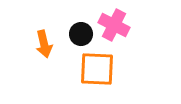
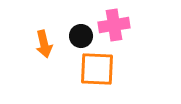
pink cross: rotated 36 degrees counterclockwise
black circle: moved 2 px down
